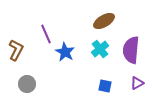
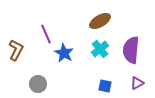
brown ellipse: moved 4 px left
blue star: moved 1 px left, 1 px down
gray circle: moved 11 px right
